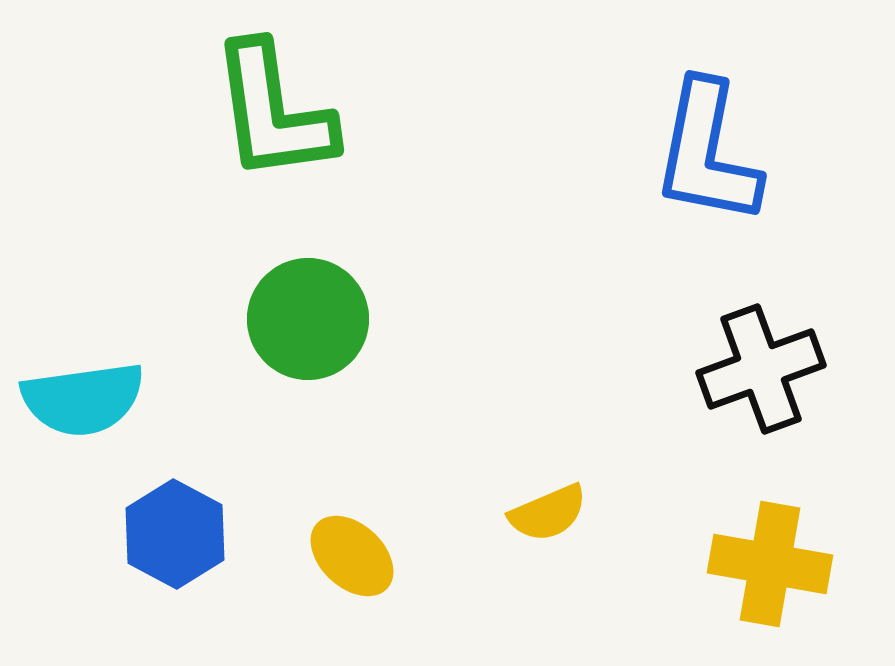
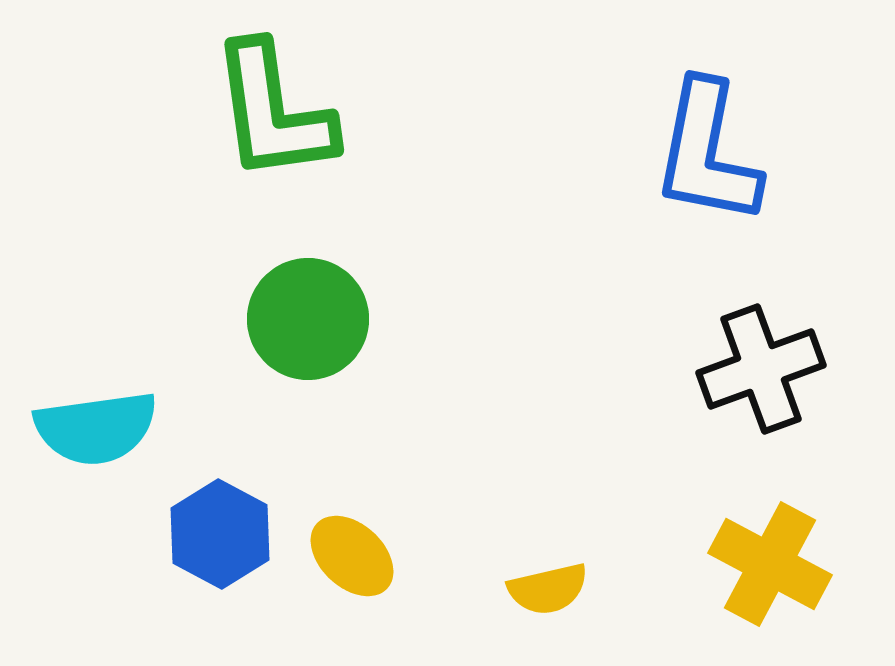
cyan semicircle: moved 13 px right, 29 px down
yellow semicircle: moved 76 px down; rotated 10 degrees clockwise
blue hexagon: moved 45 px right
yellow cross: rotated 18 degrees clockwise
